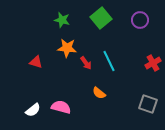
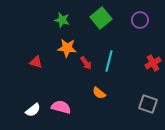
cyan line: rotated 40 degrees clockwise
